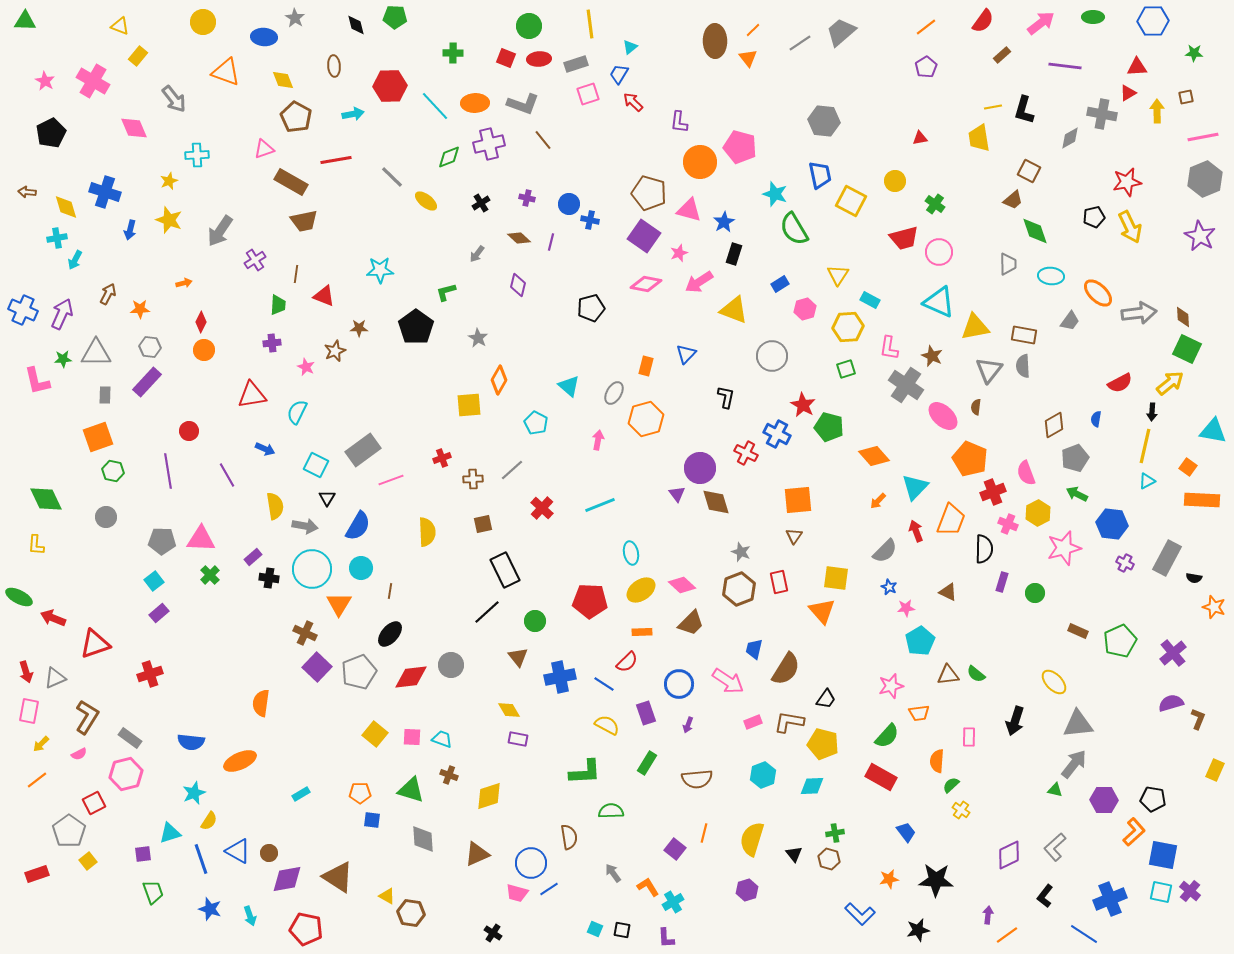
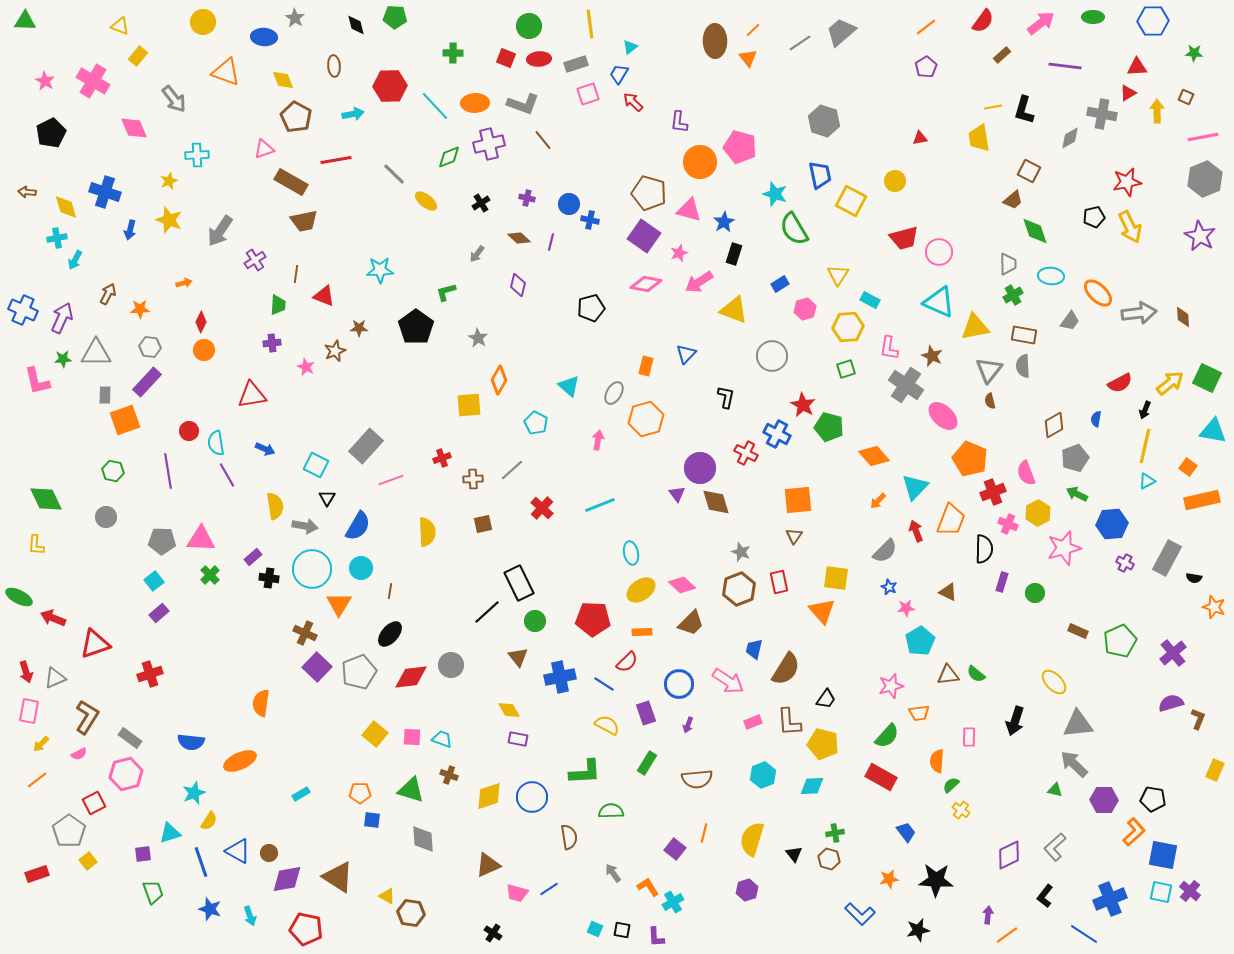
brown square at (1186, 97): rotated 35 degrees clockwise
gray hexagon at (824, 121): rotated 12 degrees clockwise
gray line at (392, 177): moved 2 px right, 3 px up
green cross at (935, 204): moved 78 px right, 91 px down; rotated 24 degrees clockwise
purple arrow at (62, 314): moved 4 px down
green square at (1187, 349): moved 20 px right, 29 px down
brown semicircle at (976, 407): moved 14 px right, 6 px up; rotated 21 degrees counterclockwise
cyan semicircle at (297, 412): moved 81 px left, 31 px down; rotated 35 degrees counterclockwise
black arrow at (1152, 412): moved 7 px left, 2 px up; rotated 18 degrees clockwise
orange square at (98, 437): moved 27 px right, 17 px up
gray rectangle at (363, 450): moved 3 px right, 4 px up; rotated 12 degrees counterclockwise
orange rectangle at (1202, 500): rotated 16 degrees counterclockwise
blue hexagon at (1112, 524): rotated 12 degrees counterclockwise
black rectangle at (505, 570): moved 14 px right, 13 px down
red pentagon at (590, 601): moved 3 px right, 18 px down
brown L-shape at (789, 722): rotated 104 degrees counterclockwise
gray arrow at (1074, 764): rotated 84 degrees counterclockwise
brown triangle at (477, 854): moved 11 px right, 11 px down
blue line at (201, 859): moved 3 px down
blue circle at (531, 863): moved 1 px right, 66 px up
purple L-shape at (666, 938): moved 10 px left, 1 px up
